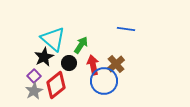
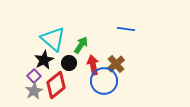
black star: moved 3 px down
